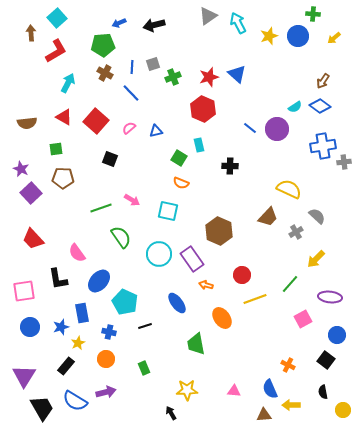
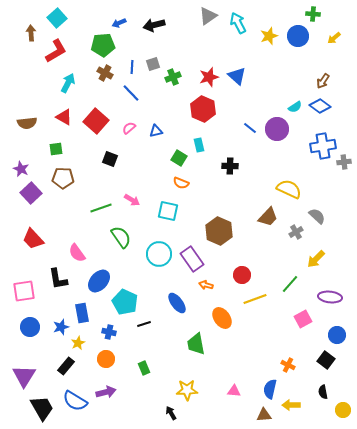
blue triangle at (237, 74): moved 2 px down
black line at (145, 326): moved 1 px left, 2 px up
blue semicircle at (270, 389): rotated 36 degrees clockwise
